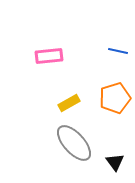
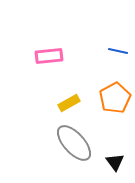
orange pentagon: rotated 12 degrees counterclockwise
